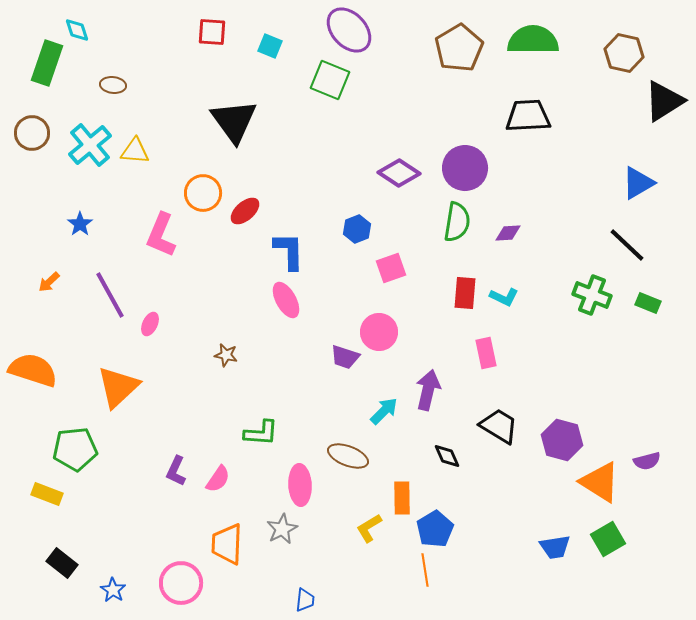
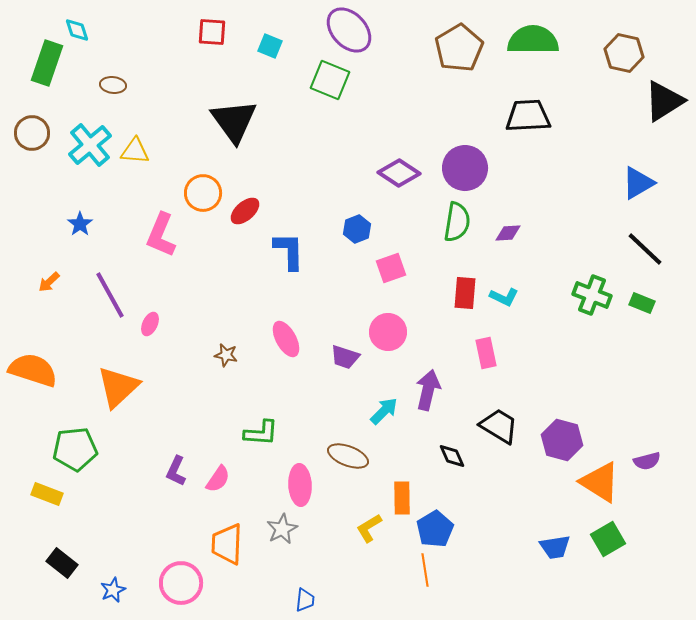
black line at (627, 245): moved 18 px right, 4 px down
pink ellipse at (286, 300): moved 39 px down
green rectangle at (648, 303): moved 6 px left
pink circle at (379, 332): moved 9 px right
black diamond at (447, 456): moved 5 px right
blue star at (113, 590): rotated 15 degrees clockwise
